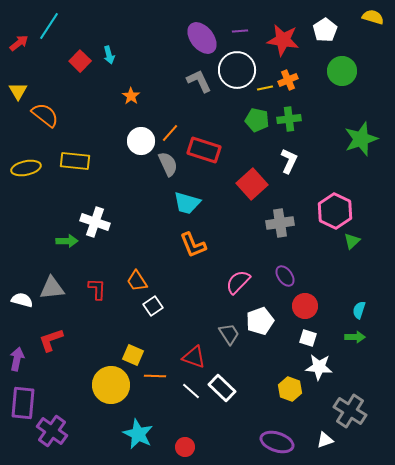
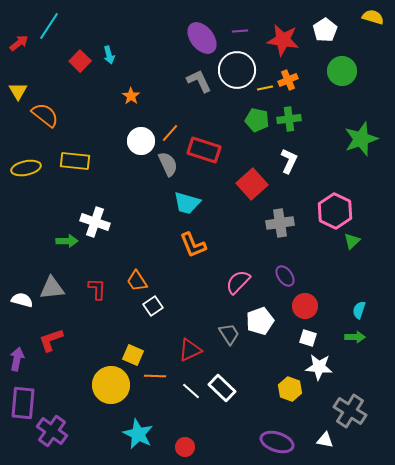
red triangle at (194, 357): moved 4 px left, 7 px up; rotated 45 degrees counterclockwise
white triangle at (325, 440): rotated 30 degrees clockwise
